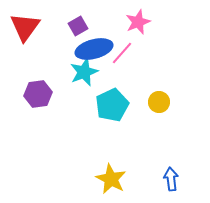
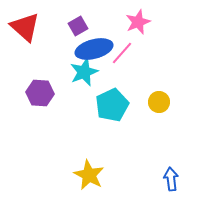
red triangle: rotated 24 degrees counterclockwise
purple hexagon: moved 2 px right, 1 px up; rotated 12 degrees clockwise
yellow star: moved 22 px left, 4 px up
